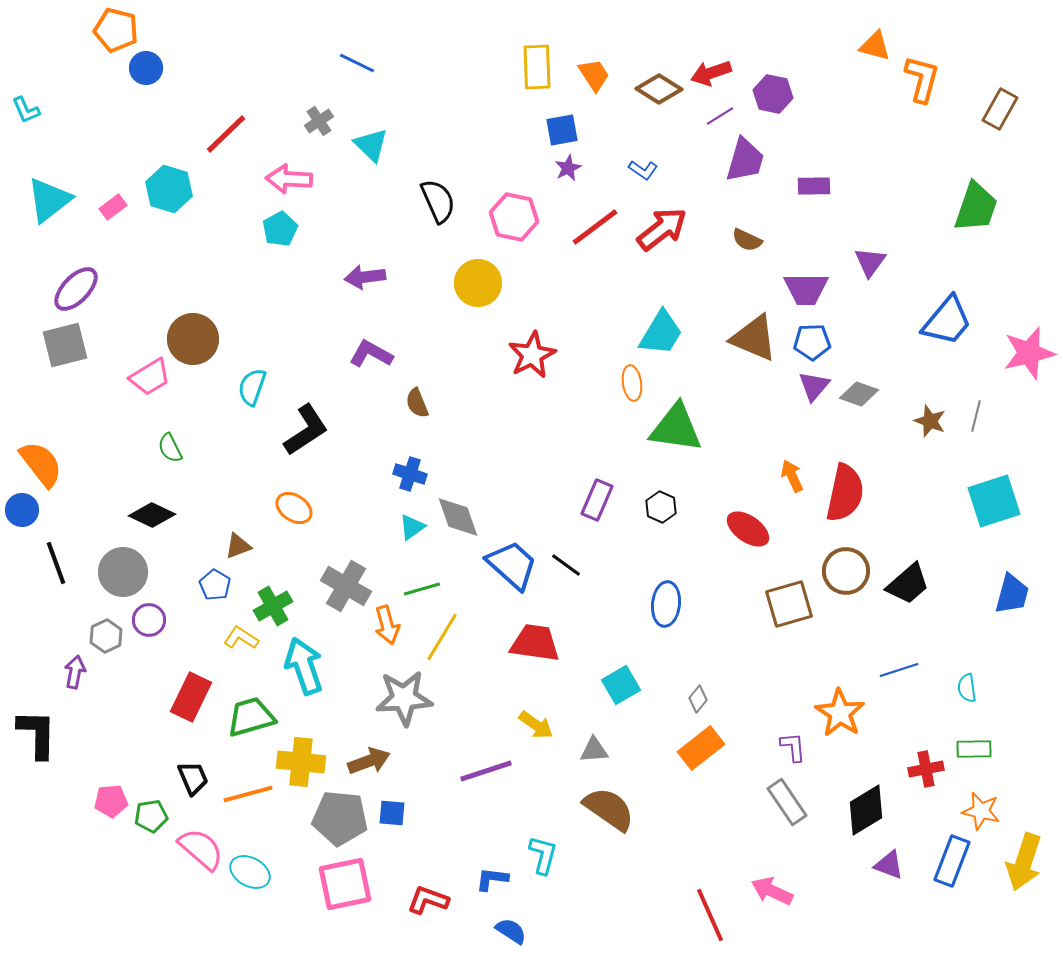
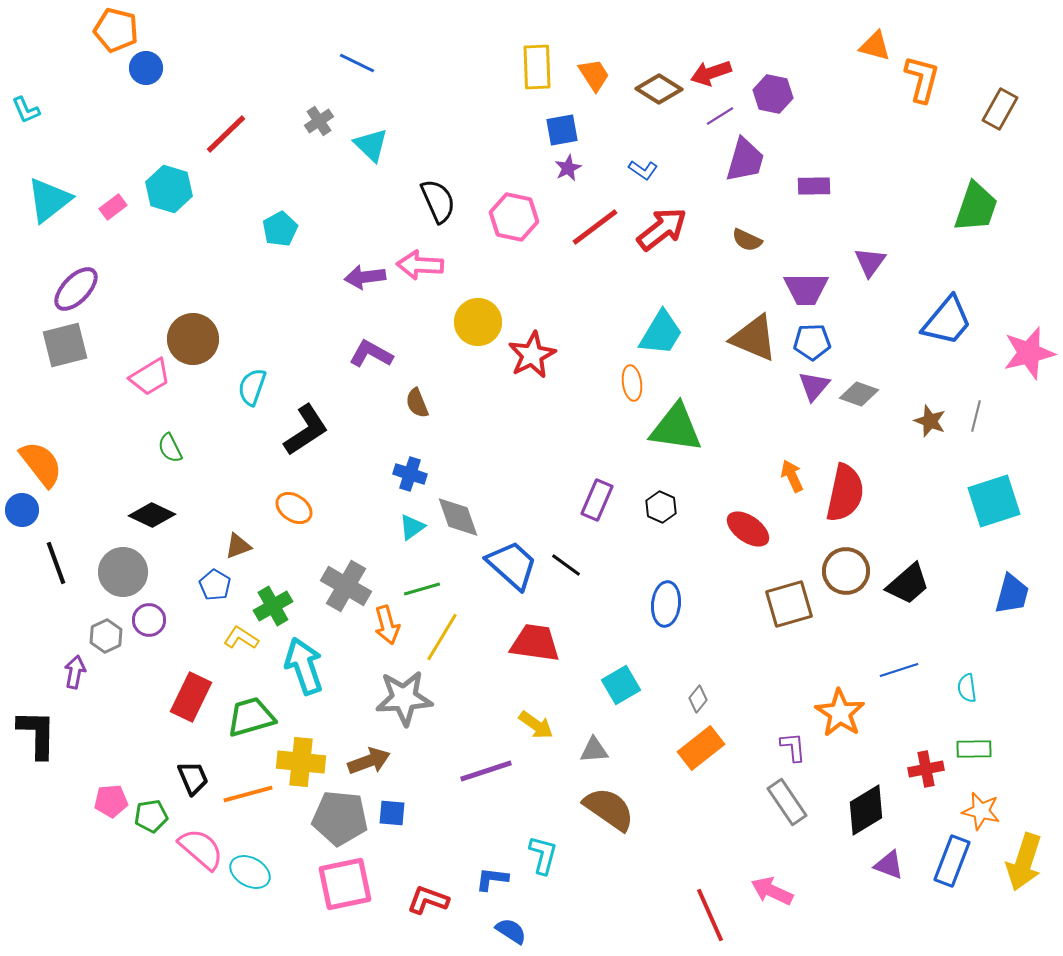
pink arrow at (289, 179): moved 131 px right, 86 px down
yellow circle at (478, 283): moved 39 px down
